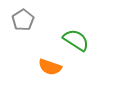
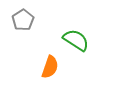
orange semicircle: rotated 90 degrees counterclockwise
